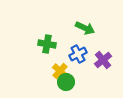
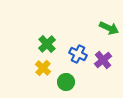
green arrow: moved 24 px right
green cross: rotated 36 degrees clockwise
blue cross: rotated 36 degrees counterclockwise
yellow cross: moved 17 px left, 3 px up
